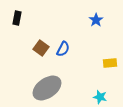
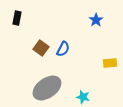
cyan star: moved 17 px left
